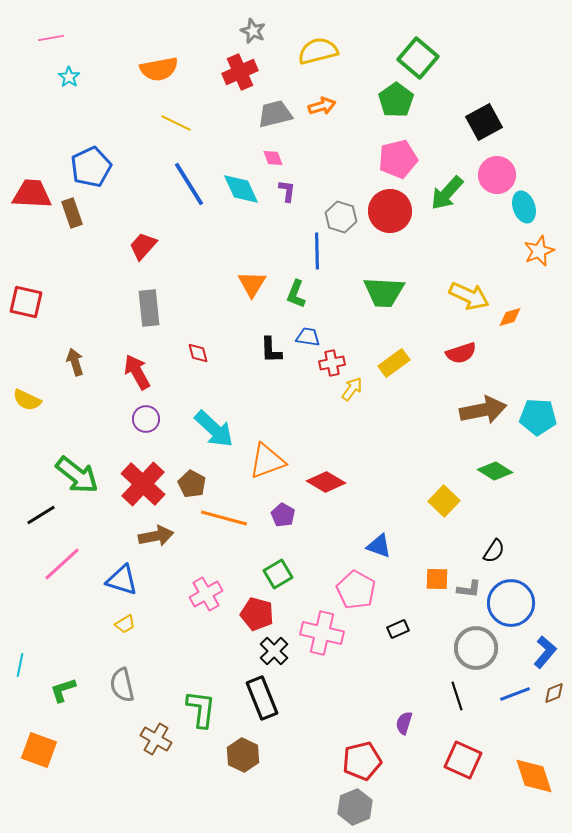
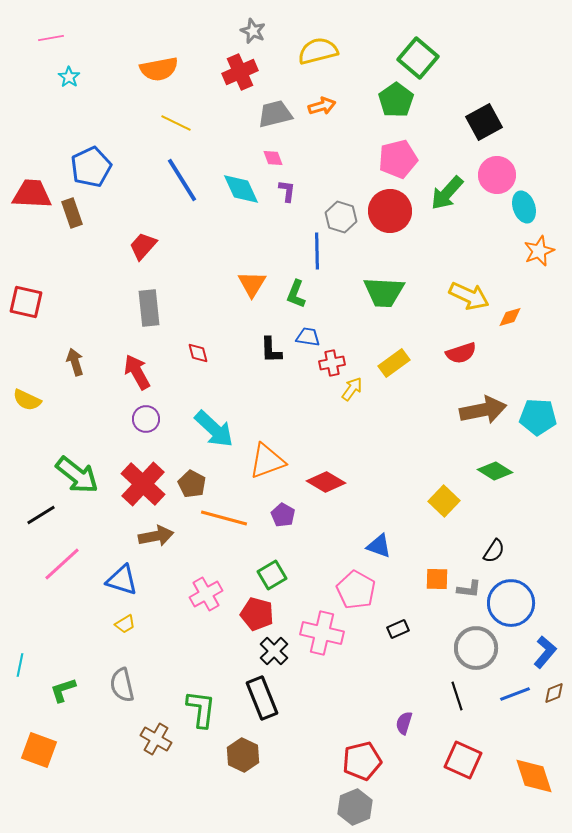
blue line at (189, 184): moved 7 px left, 4 px up
green square at (278, 574): moved 6 px left, 1 px down
